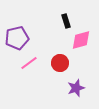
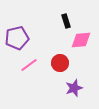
pink diamond: rotated 10 degrees clockwise
pink line: moved 2 px down
purple star: moved 2 px left
